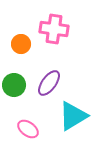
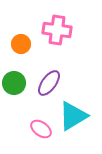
pink cross: moved 3 px right, 1 px down
green circle: moved 2 px up
pink ellipse: moved 13 px right
